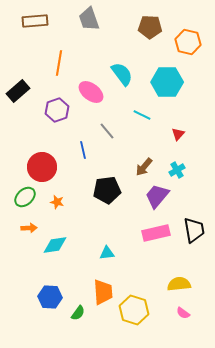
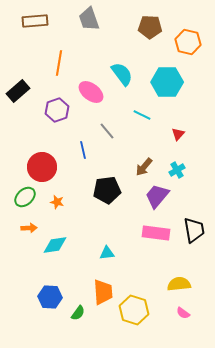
pink rectangle: rotated 20 degrees clockwise
